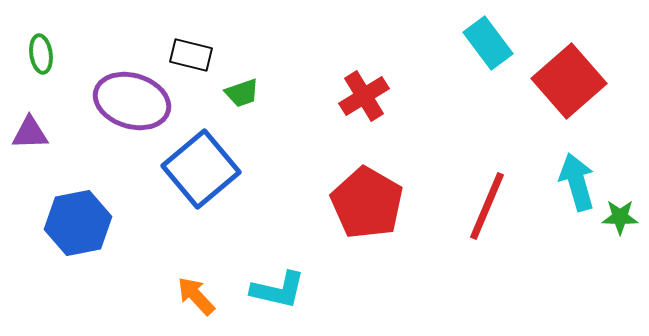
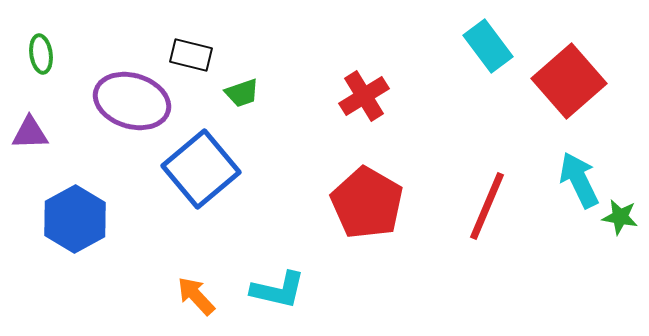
cyan rectangle: moved 3 px down
cyan arrow: moved 2 px right, 2 px up; rotated 10 degrees counterclockwise
green star: rotated 9 degrees clockwise
blue hexagon: moved 3 px left, 4 px up; rotated 18 degrees counterclockwise
